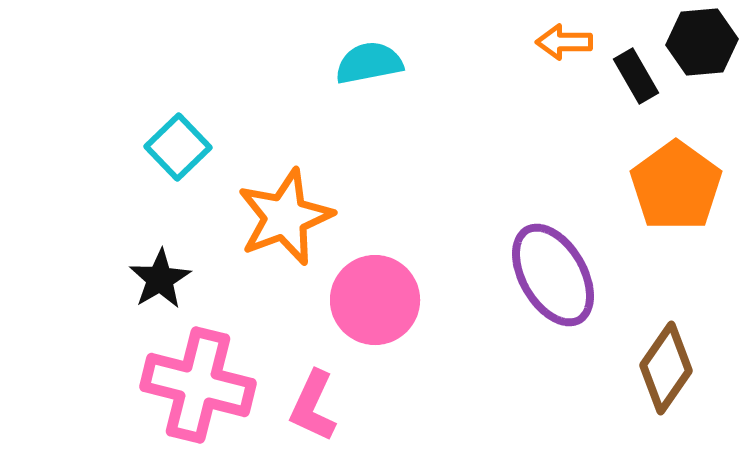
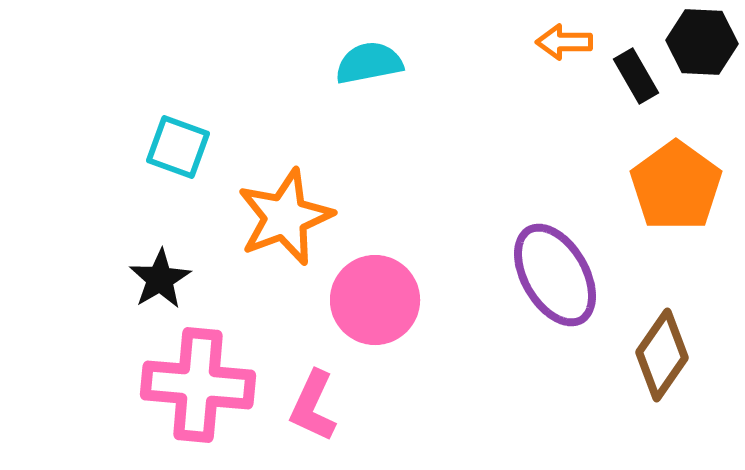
black hexagon: rotated 8 degrees clockwise
cyan square: rotated 26 degrees counterclockwise
purple ellipse: moved 2 px right
brown diamond: moved 4 px left, 13 px up
pink cross: rotated 9 degrees counterclockwise
